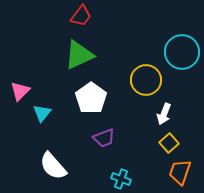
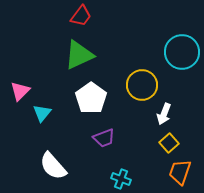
yellow circle: moved 4 px left, 5 px down
